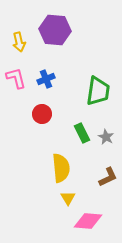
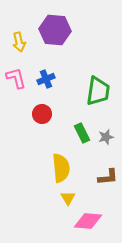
gray star: rotated 28 degrees clockwise
brown L-shape: rotated 20 degrees clockwise
